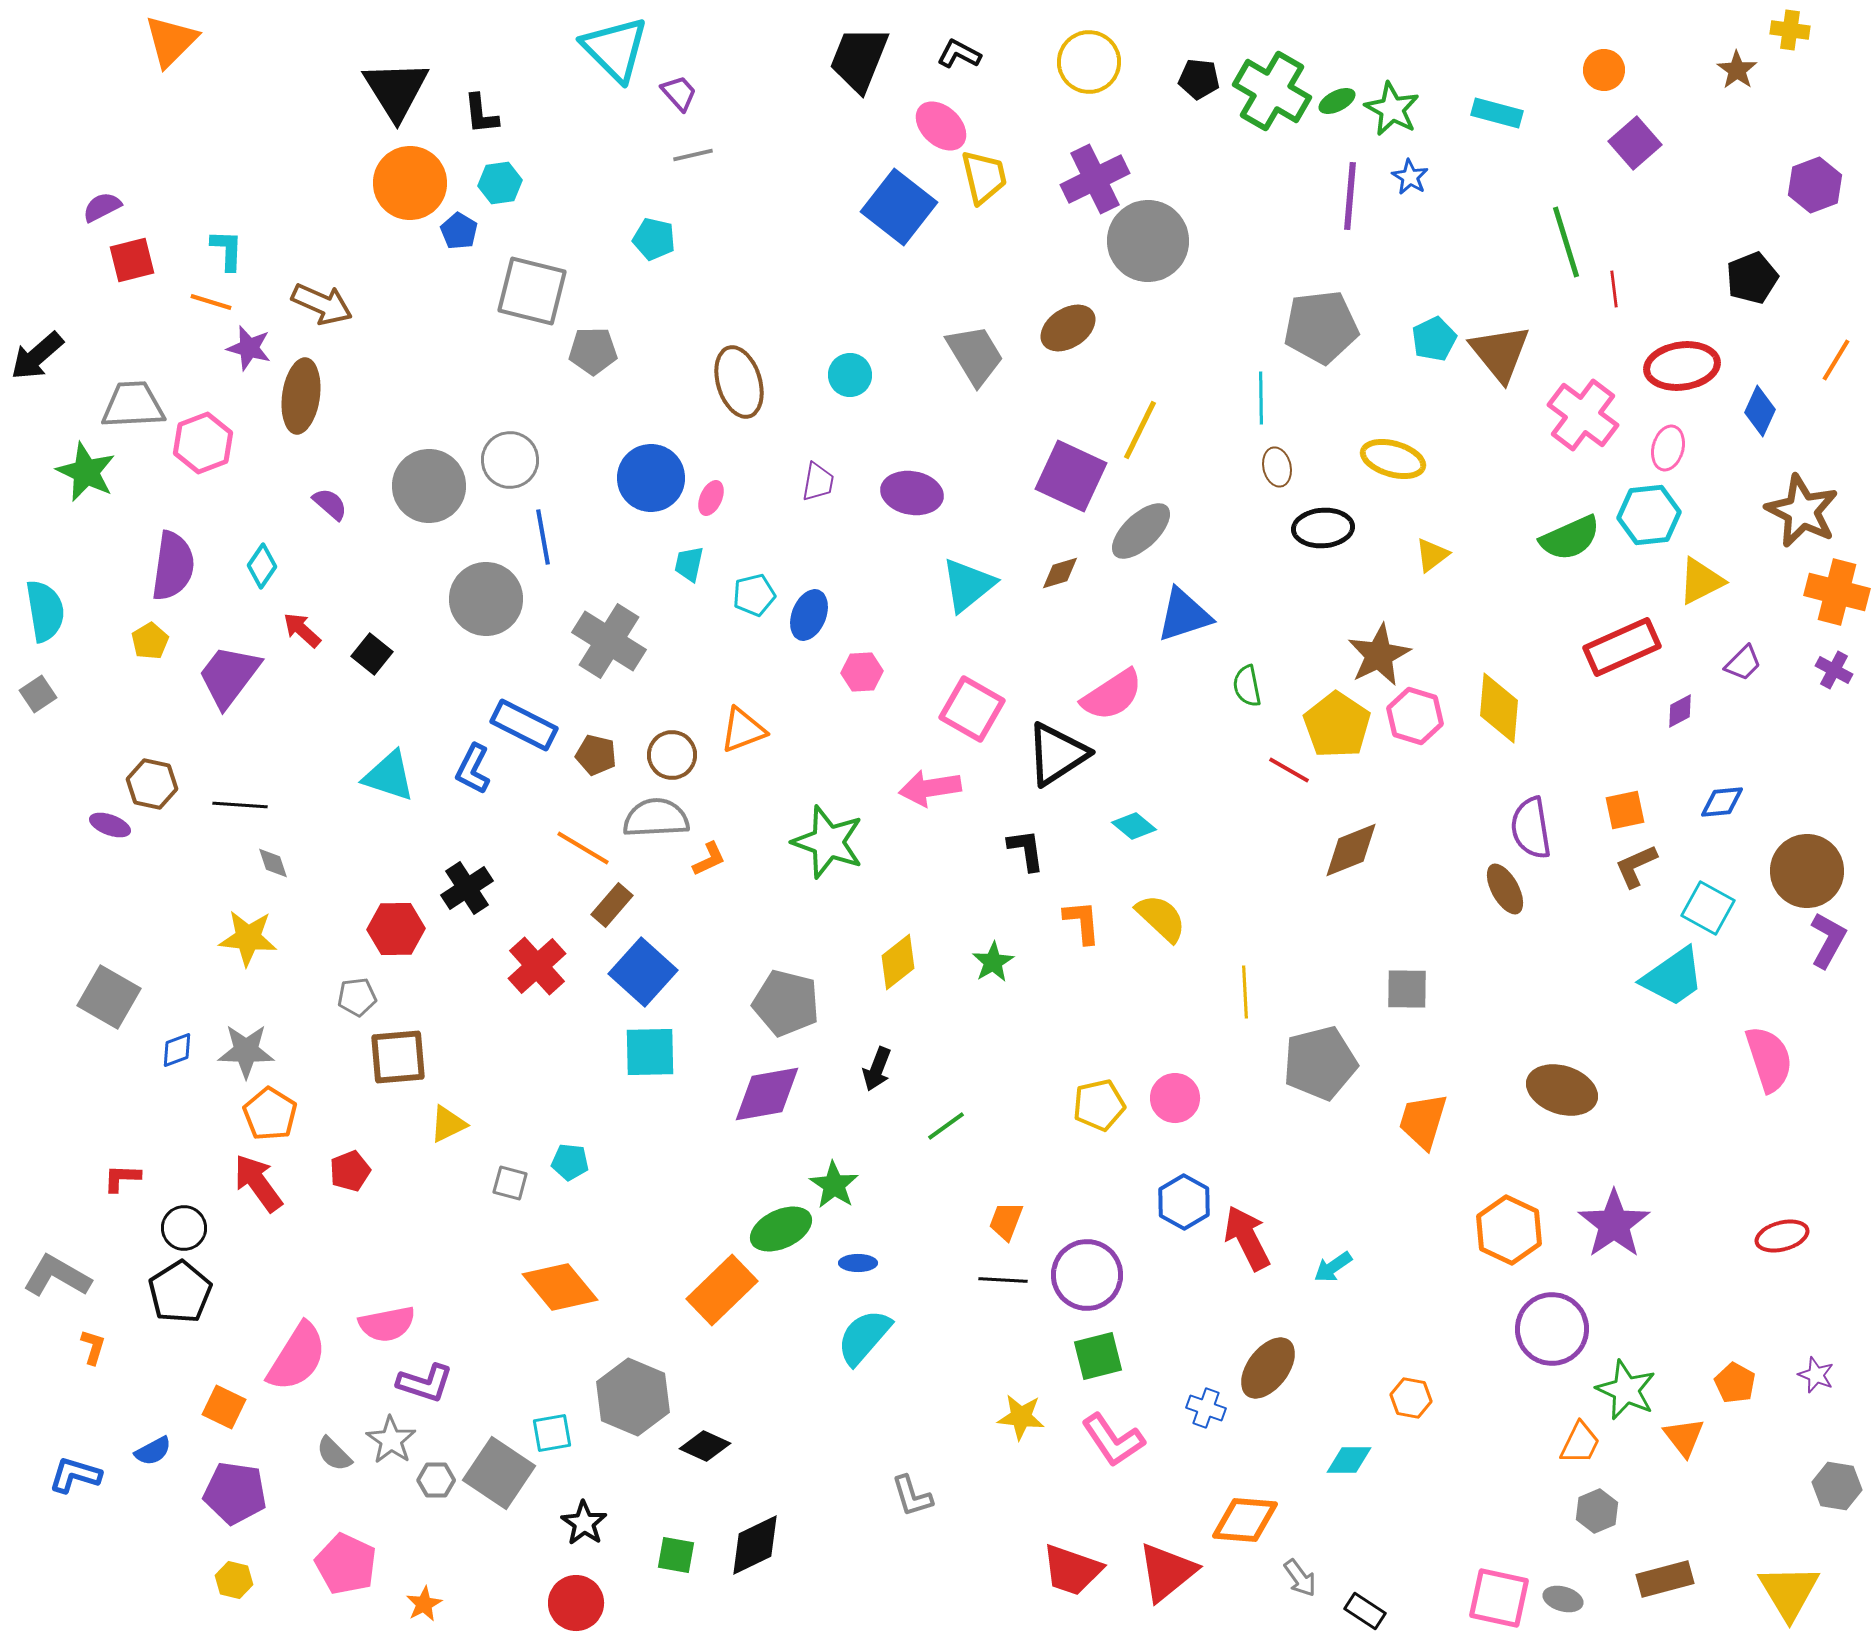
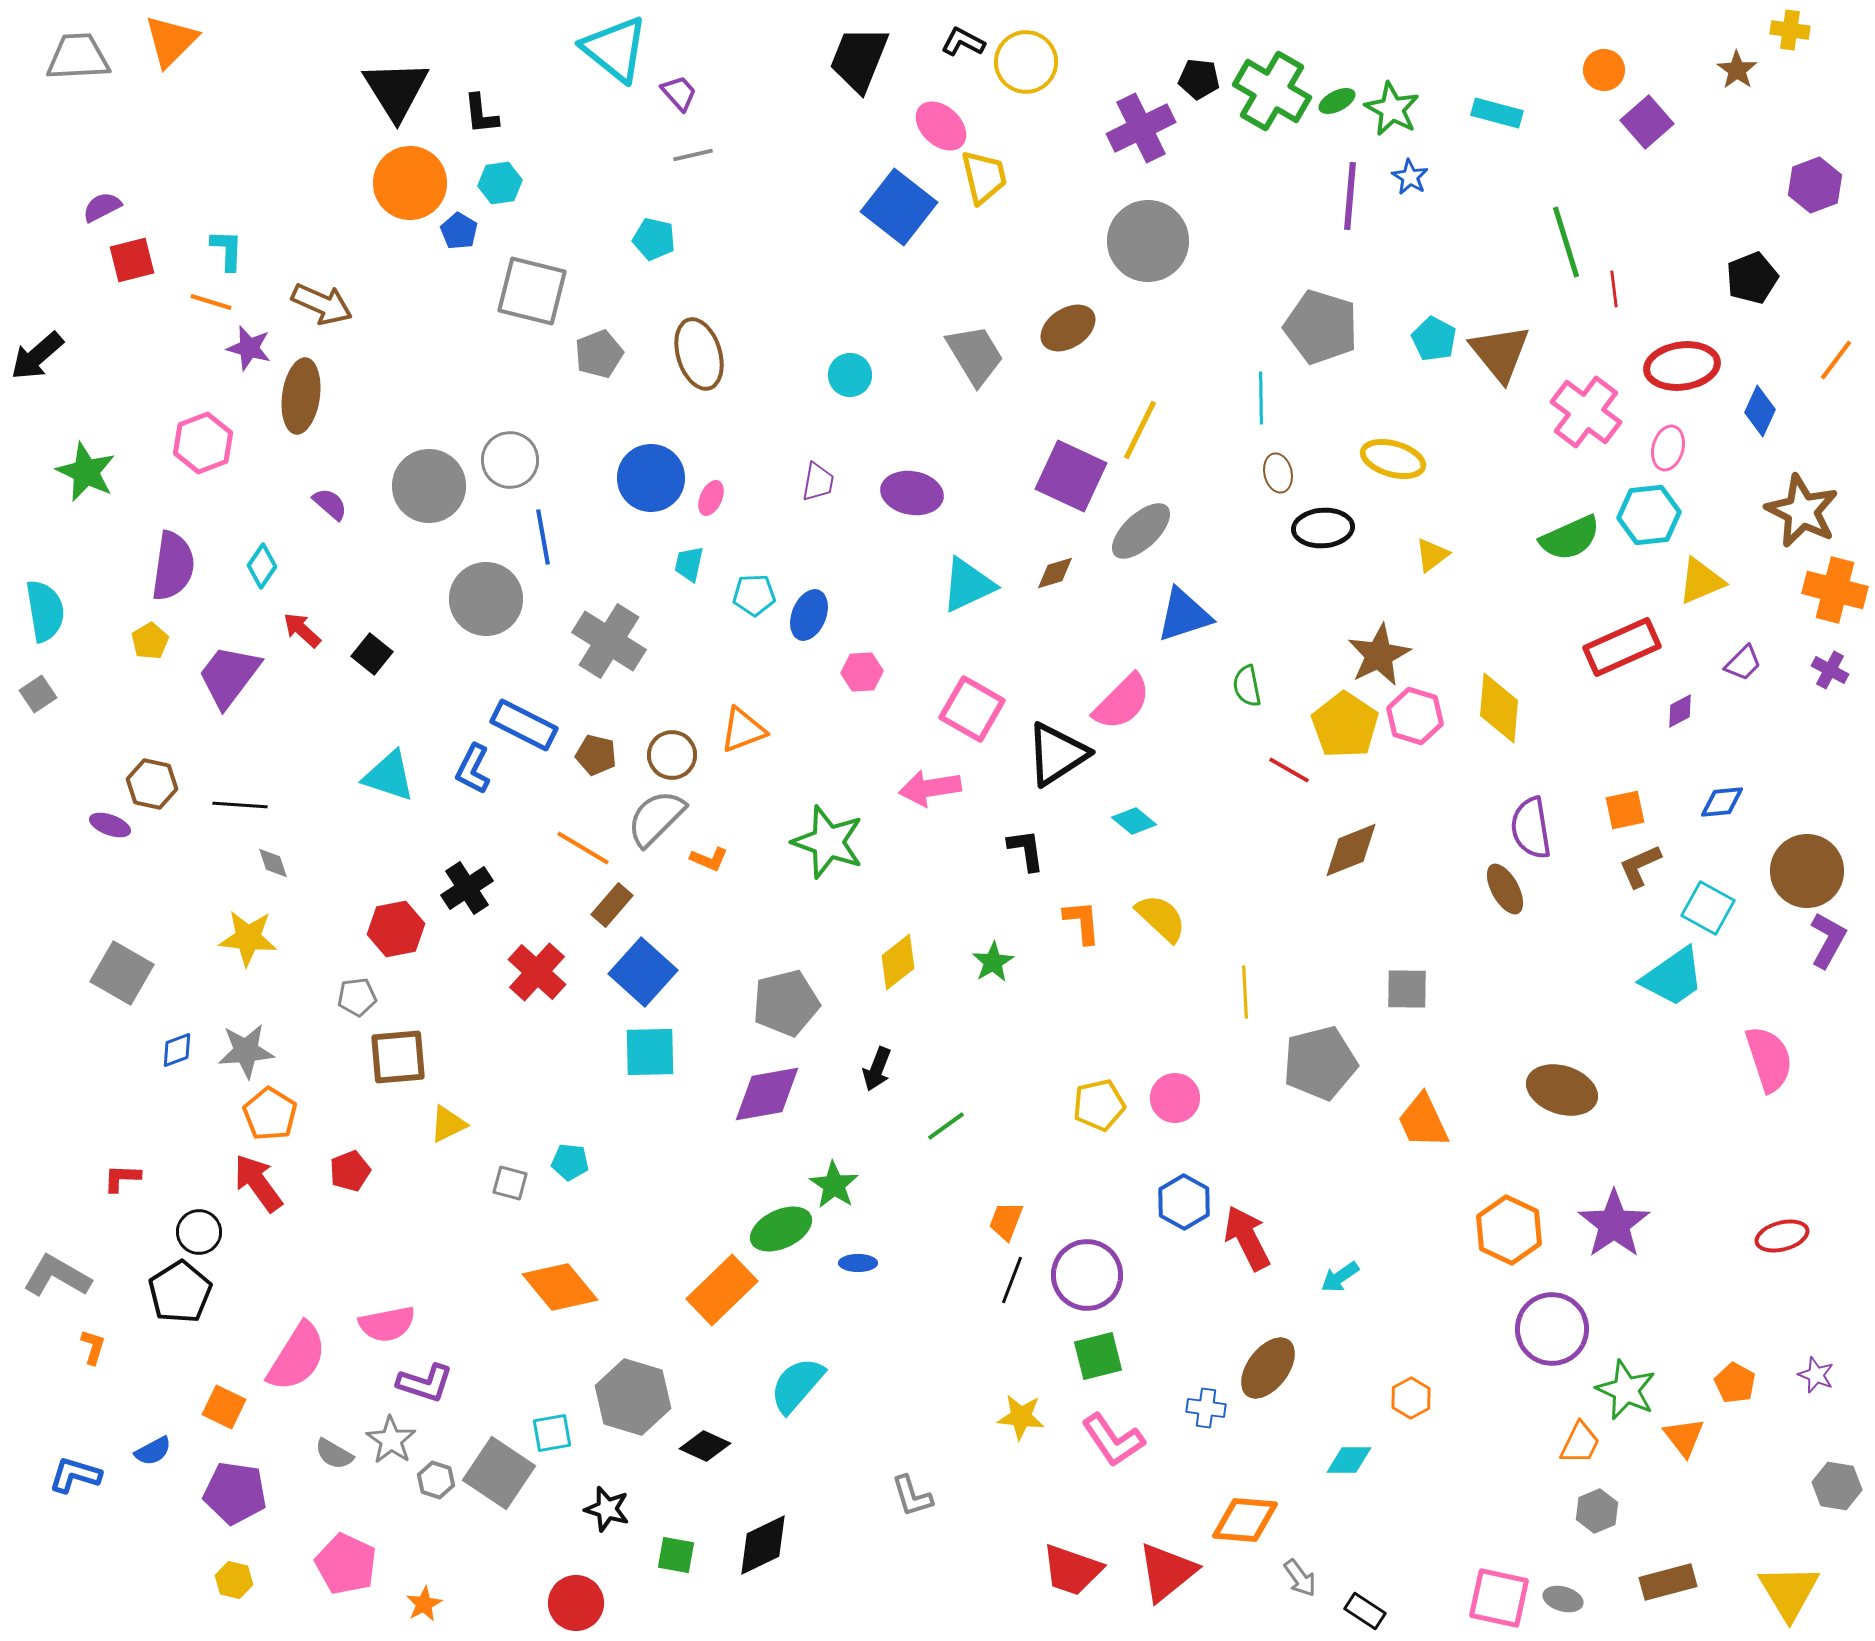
cyan triangle at (615, 49): rotated 6 degrees counterclockwise
black L-shape at (959, 54): moved 4 px right, 12 px up
yellow circle at (1089, 62): moved 63 px left
purple square at (1635, 143): moved 12 px right, 21 px up
purple cross at (1095, 179): moved 46 px right, 51 px up
gray pentagon at (1321, 327): rotated 24 degrees clockwise
cyan pentagon at (1434, 339): rotated 18 degrees counterclockwise
gray pentagon at (593, 351): moved 6 px right, 3 px down; rotated 21 degrees counterclockwise
orange line at (1836, 360): rotated 6 degrees clockwise
brown ellipse at (739, 382): moved 40 px left, 28 px up
gray trapezoid at (133, 405): moved 55 px left, 348 px up
pink cross at (1583, 415): moved 3 px right, 3 px up
brown ellipse at (1277, 467): moved 1 px right, 6 px down
brown diamond at (1060, 573): moved 5 px left
yellow triangle at (1701, 581): rotated 4 degrees clockwise
cyan triangle at (968, 585): rotated 14 degrees clockwise
orange cross at (1837, 592): moved 2 px left, 2 px up
cyan pentagon at (754, 595): rotated 12 degrees clockwise
purple cross at (1834, 670): moved 4 px left
pink semicircle at (1112, 695): moved 10 px right, 7 px down; rotated 12 degrees counterclockwise
yellow pentagon at (1337, 725): moved 8 px right
gray semicircle at (656, 818): rotated 42 degrees counterclockwise
cyan diamond at (1134, 826): moved 5 px up
orange L-shape at (709, 859): rotated 48 degrees clockwise
brown L-shape at (1636, 866): moved 4 px right
red hexagon at (396, 929): rotated 10 degrees counterclockwise
red cross at (537, 966): moved 6 px down; rotated 6 degrees counterclockwise
gray square at (109, 997): moved 13 px right, 24 px up
gray pentagon at (786, 1003): rotated 28 degrees counterclockwise
gray star at (246, 1051): rotated 6 degrees counterclockwise
orange trapezoid at (1423, 1121): rotated 42 degrees counterclockwise
black circle at (184, 1228): moved 15 px right, 4 px down
cyan arrow at (1333, 1267): moved 7 px right, 10 px down
black line at (1003, 1280): moved 9 px right; rotated 72 degrees counterclockwise
cyan semicircle at (864, 1337): moved 67 px left, 48 px down
gray hexagon at (633, 1397): rotated 6 degrees counterclockwise
orange hexagon at (1411, 1398): rotated 21 degrees clockwise
blue cross at (1206, 1408): rotated 12 degrees counterclockwise
gray semicircle at (334, 1454): rotated 15 degrees counterclockwise
gray hexagon at (436, 1480): rotated 18 degrees clockwise
black star at (584, 1523): moved 23 px right, 14 px up; rotated 18 degrees counterclockwise
black diamond at (755, 1545): moved 8 px right
brown rectangle at (1665, 1579): moved 3 px right, 3 px down
